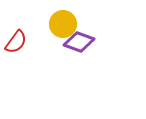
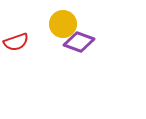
red semicircle: rotated 35 degrees clockwise
